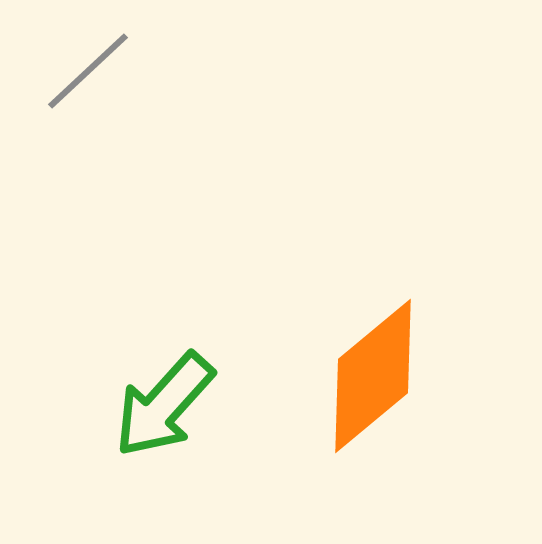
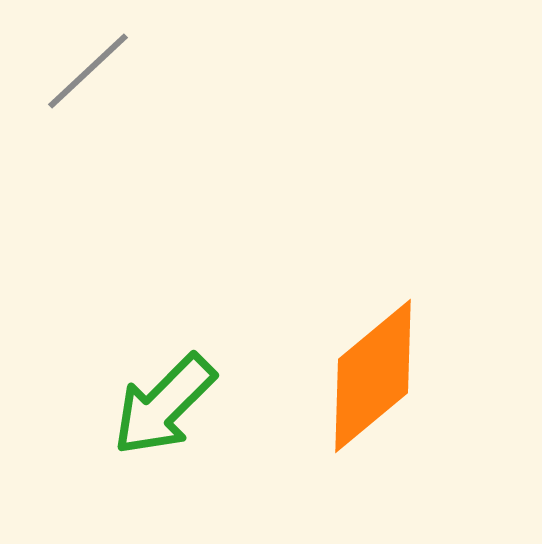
green arrow: rotated 3 degrees clockwise
